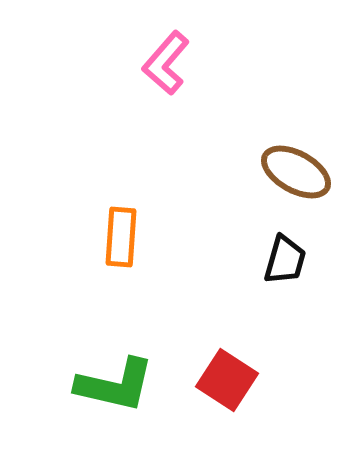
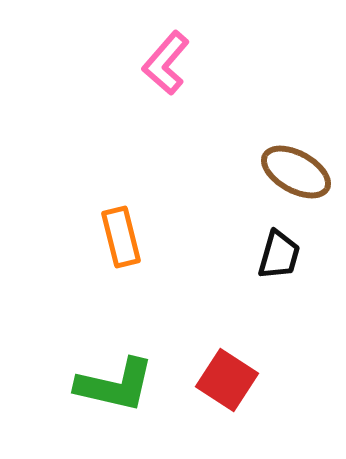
orange rectangle: rotated 18 degrees counterclockwise
black trapezoid: moved 6 px left, 5 px up
